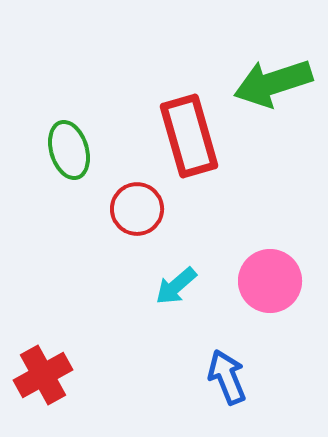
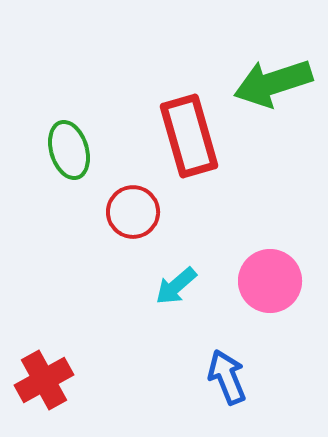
red circle: moved 4 px left, 3 px down
red cross: moved 1 px right, 5 px down
